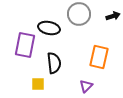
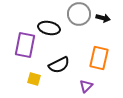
black arrow: moved 10 px left, 2 px down; rotated 32 degrees clockwise
orange rectangle: moved 1 px down
black semicircle: moved 5 px right, 2 px down; rotated 70 degrees clockwise
yellow square: moved 4 px left, 5 px up; rotated 16 degrees clockwise
